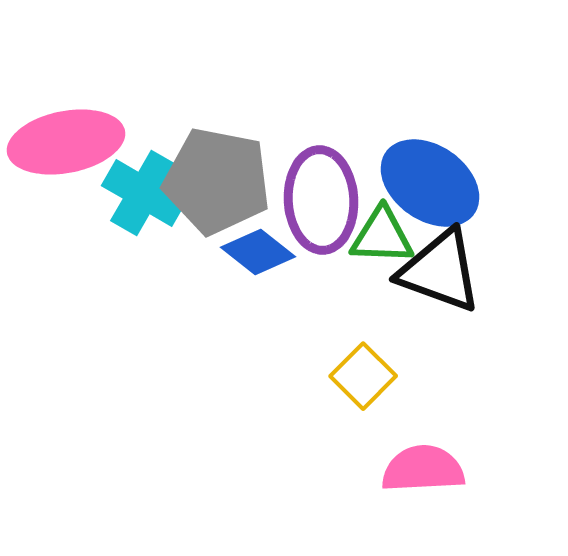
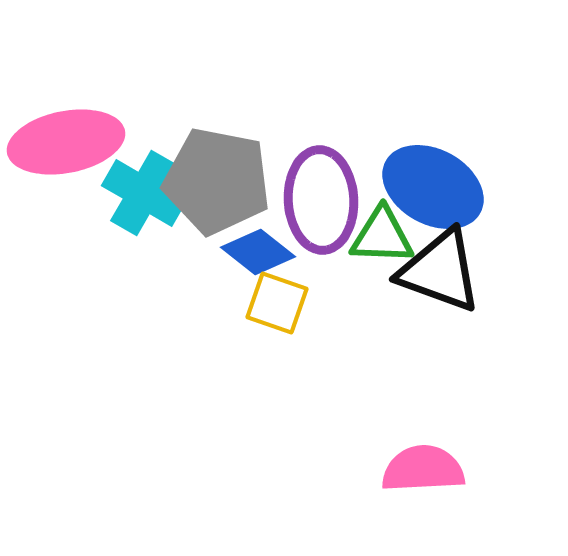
blue ellipse: moved 3 px right, 4 px down; rotated 6 degrees counterclockwise
yellow square: moved 86 px left, 73 px up; rotated 26 degrees counterclockwise
